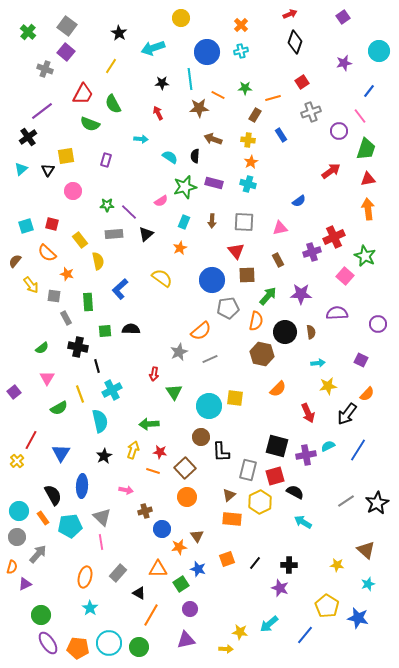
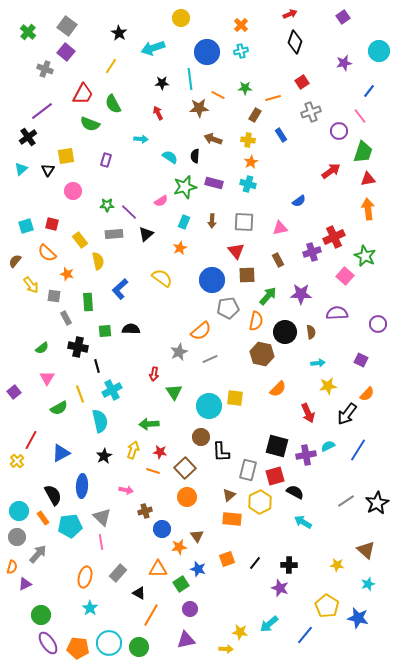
green trapezoid at (366, 149): moved 3 px left, 3 px down
blue triangle at (61, 453): rotated 30 degrees clockwise
